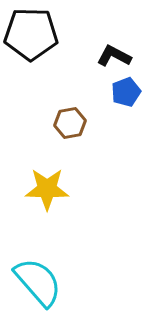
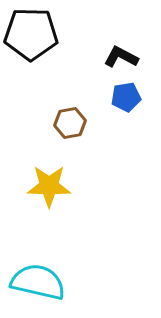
black L-shape: moved 7 px right, 1 px down
blue pentagon: moved 5 px down; rotated 12 degrees clockwise
yellow star: moved 2 px right, 3 px up
cyan semicircle: rotated 36 degrees counterclockwise
